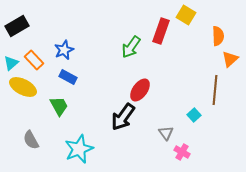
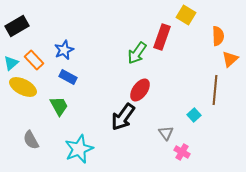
red rectangle: moved 1 px right, 6 px down
green arrow: moved 6 px right, 6 px down
